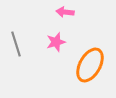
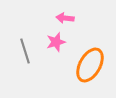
pink arrow: moved 6 px down
gray line: moved 9 px right, 7 px down
